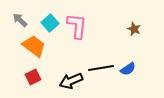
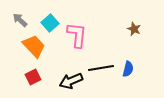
pink L-shape: moved 9 px down
orange trapezoid: rotated 10 degrees clockwise
blue semicircle: rotated 42 degrees counterclockwise
